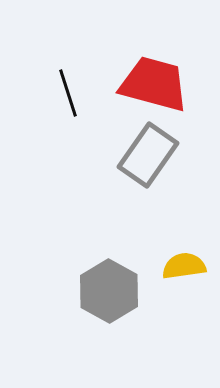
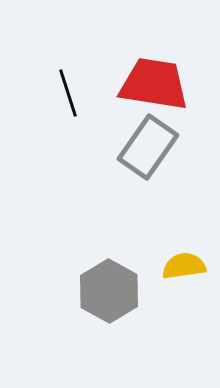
red trapezoid: rotated 6 degrees counterclockwise
gray rectangle: moved 8 px up
